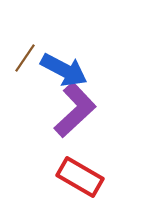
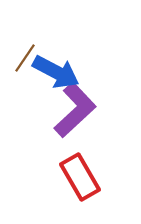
blue arrow: moved 8 px left, 2 px down
red rectangle: rotated 30 degrees clockwise
